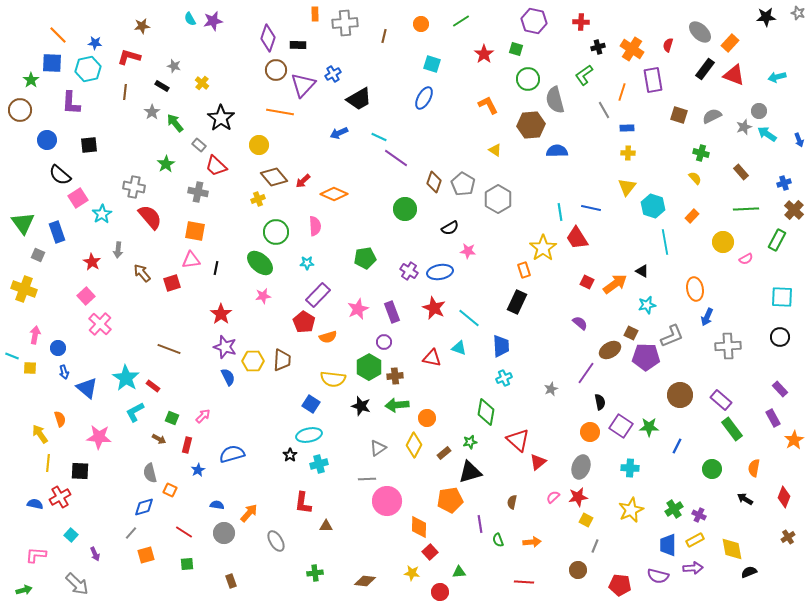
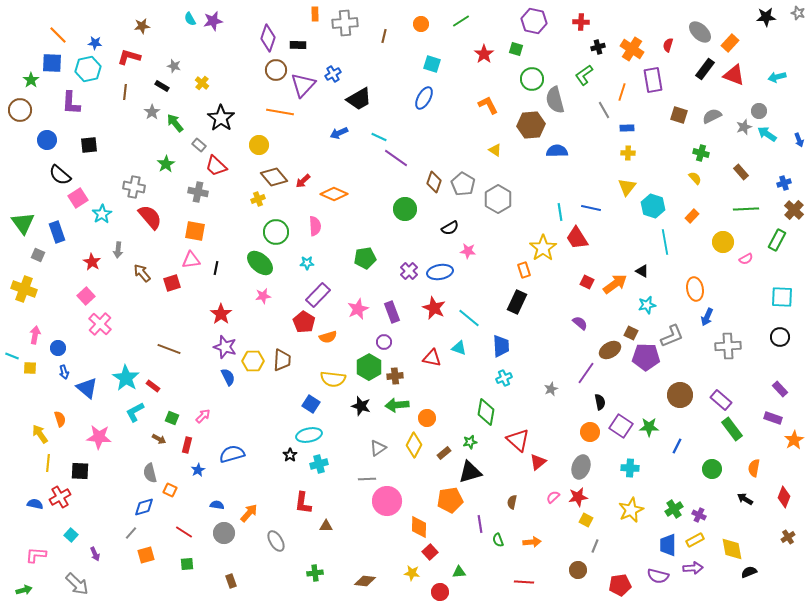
green circle at (528, 79): moved 4 px right
purple cross at (409, 271): rotated 12 degrees clockwise
purple rectangle at (773, 418): rotated 42 degrees counterclockwise
red pentagon at (620, 585): rotated 15 degrees counterclockwise
